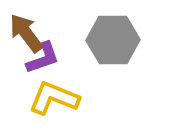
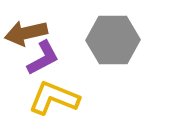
brown arrow: rotated 66 degrees counterclockwise
purple L-shape: rotated 9 degrees counterclockwise
